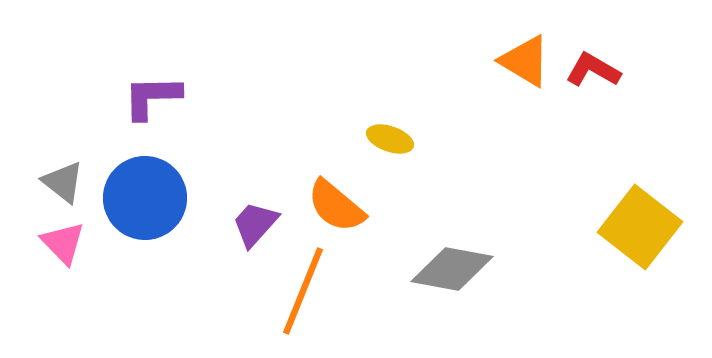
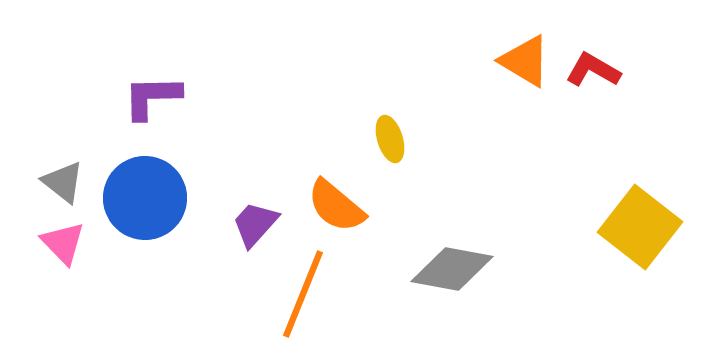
yellow ellipse: rotated 54 degrees clockwise
orange line: moved 3 px down
